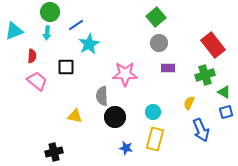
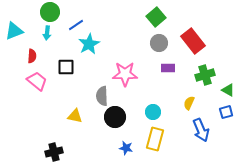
red rectangle: moved 20 px left, 4 px up
green triangle: moved 4 px right, 2 px up
